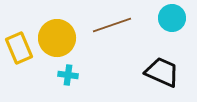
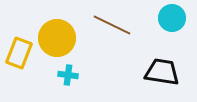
brown line: rotated 45 degrees clockwise
yellow rectangle: moved 5 px down; rotated 44 degrees clockwise
black trapezoid: rotated 15 degrees counterclockwise
